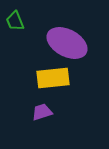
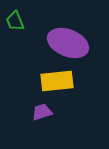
purple ellipse: moved 1 px right; rotated 6 degrees counterclockwise
yellow rectangle: moved 4 px right, 3 px down
